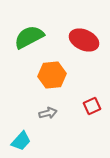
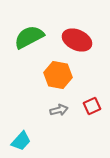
red ellipse: moved 7 px left
orange hexagon: moved 6 px right; rotated 16 degrees clockwise
gray arrow: moved 11 px right, 3 px up
